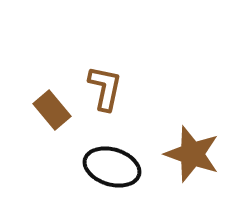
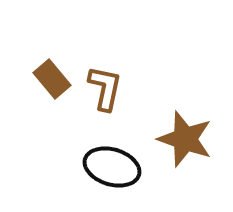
brown rectangle: moved 31 px up
brown star: moved 7 px left, 15 px up
